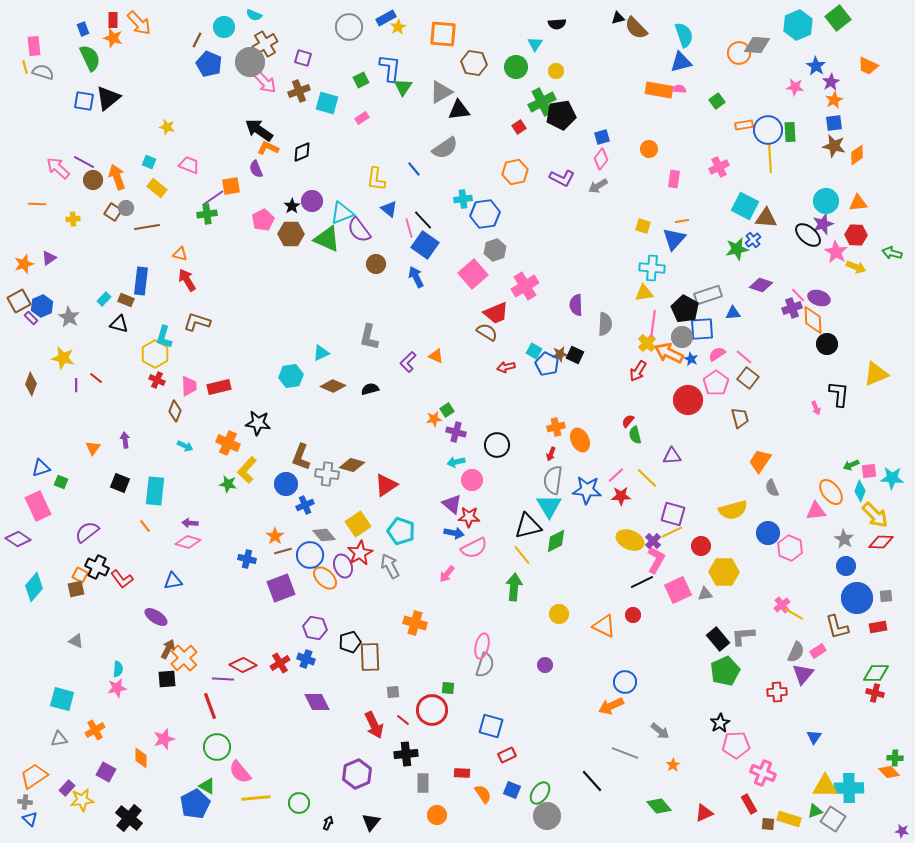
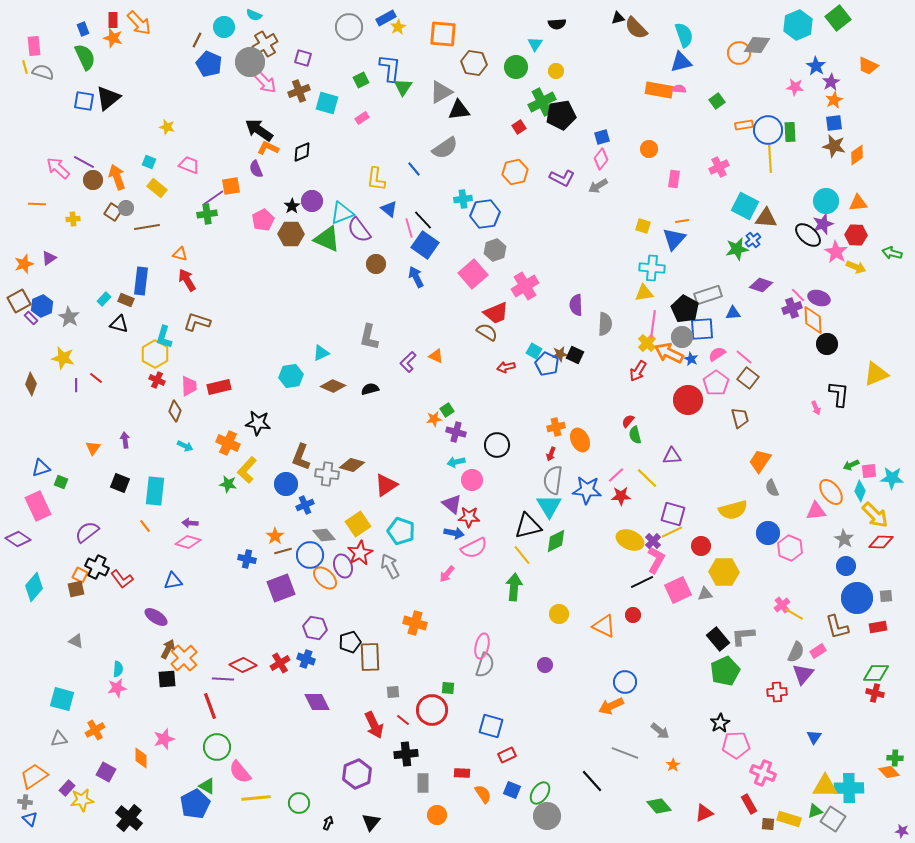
green semicircle at (90, 58): moved 5 px left, 1 px up
